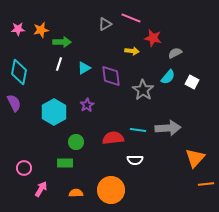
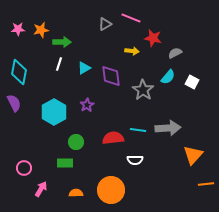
orange triangle: moved 2 px left, 3 px up
